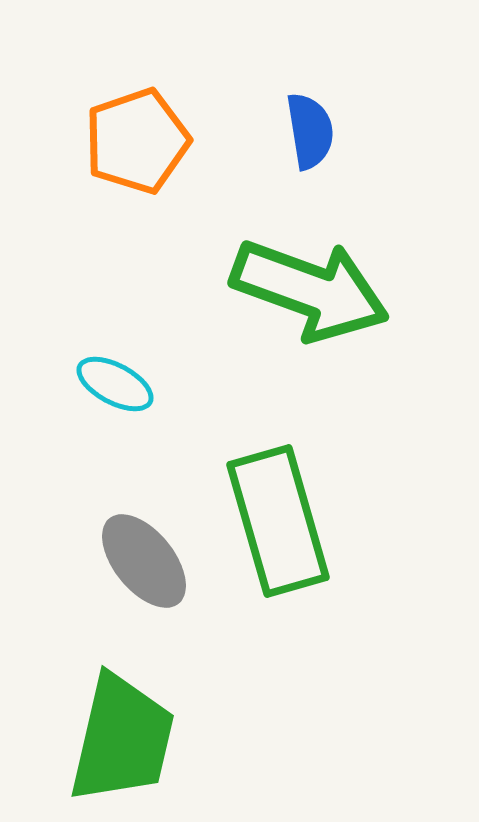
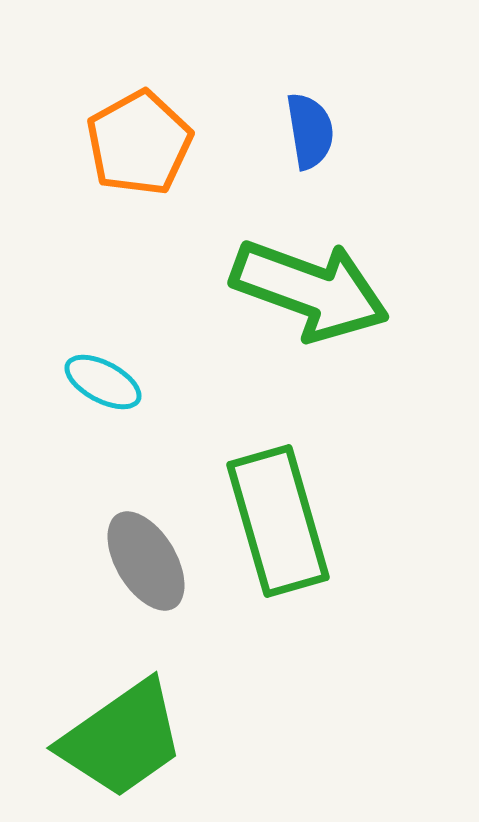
orange pentagon: moved 2 px right, 2 px down; rotated 10 degrees counterclockwise
cyan ellipse: moved 12 px left, 2 px up
gray ellipse: moved 2 px right; rotated 8 degrees clockwise
green trapezoid: rotated 42 degrees clockwise
